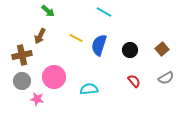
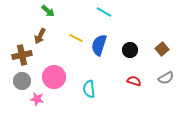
red semicircle: rotated 32 degrees counterclockwise
cyan semicircle: rotated 90 degrees counterclockwise
